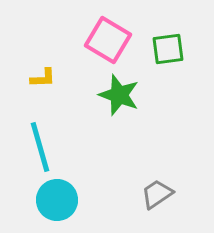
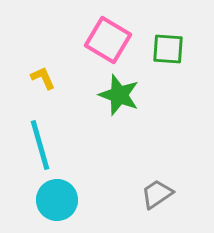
green square: rotated 12 degrees clockwise
yellow L-shape: rotated 112 degrees counterclockwise
cyan line: moved 2 px up
